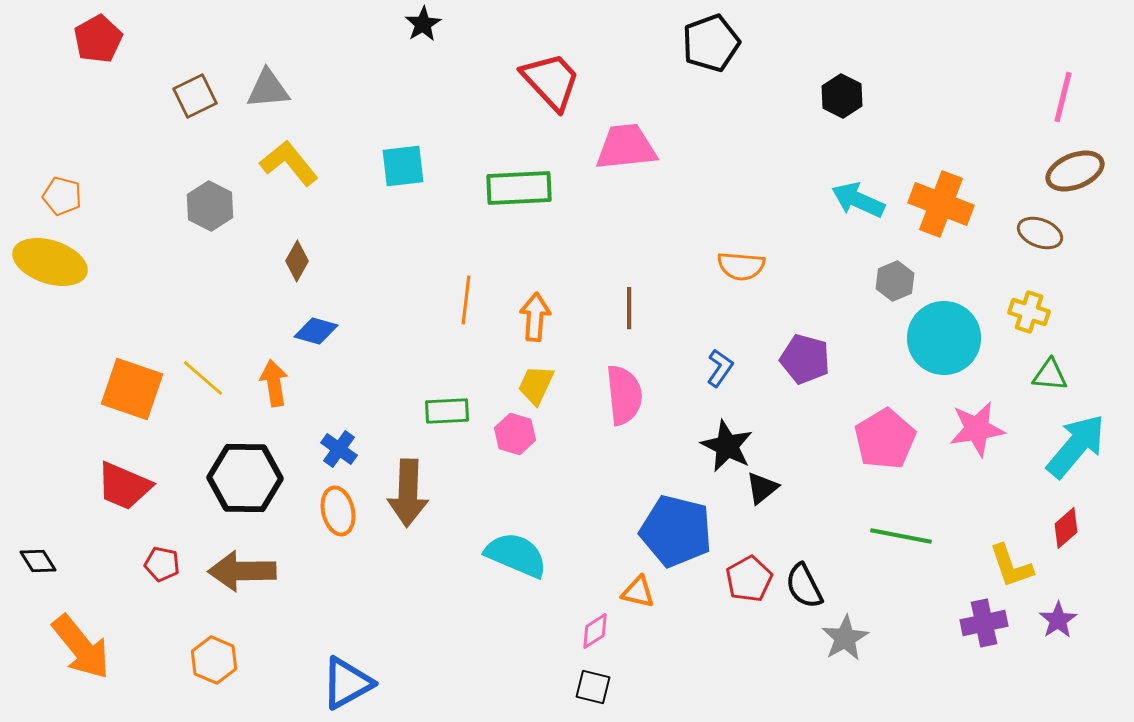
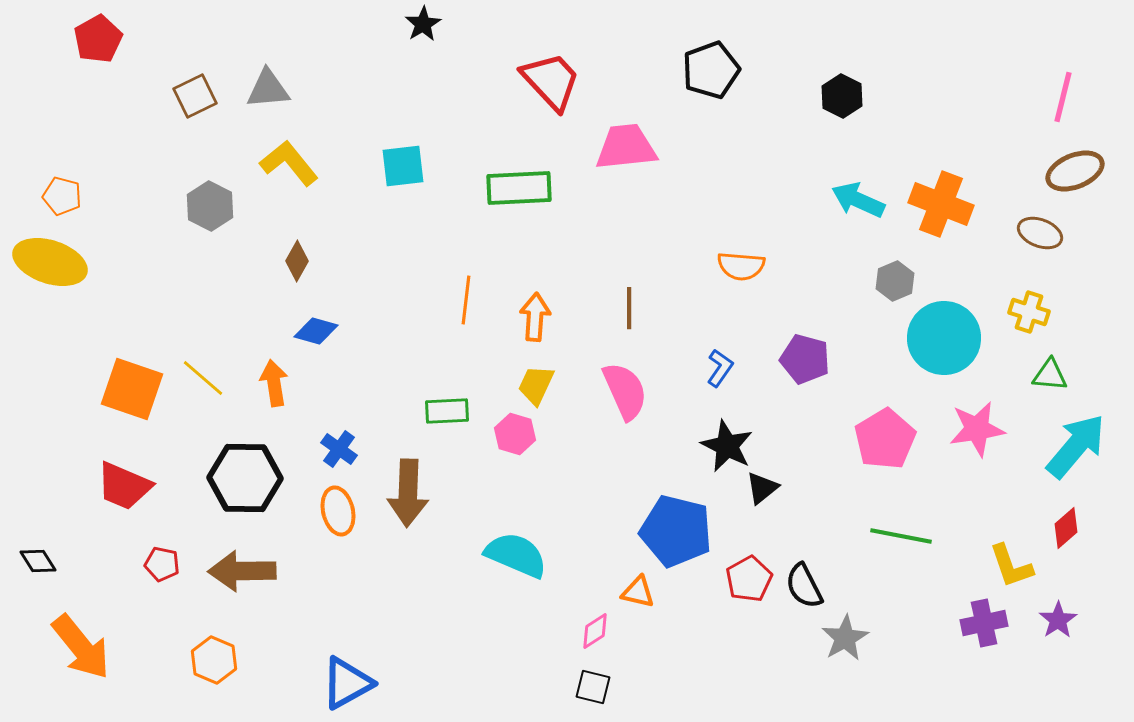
black pentagon at (711, 43): moved 27 px down
pink semicircle at (624, 395): moved 1 px right, 4 px up; rotated 18 degrees counterclockwise
